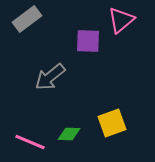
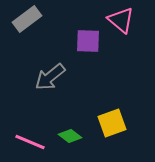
pink triangle: rotated 40 degrees counterclockwise
green diamond: moved 1 px right, 2 px down; rotated 35 degrees clockwise
